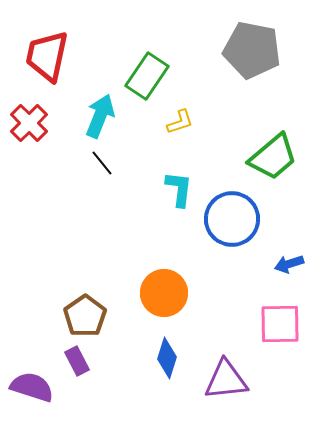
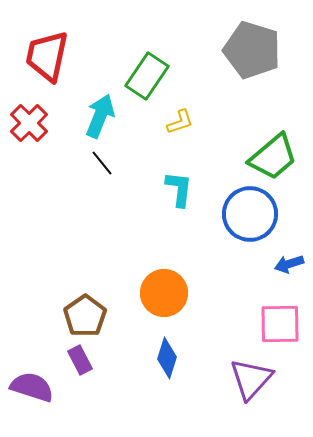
gray pentagon: rotated 6 degrees clockwise
blue circle: moved 18 px right, 5 px up
purple rectangle: moved 3 px right, 1 px up
purple triangle: moved 25 px right, 1 px up; rotated 42 degrees counterclockwise
